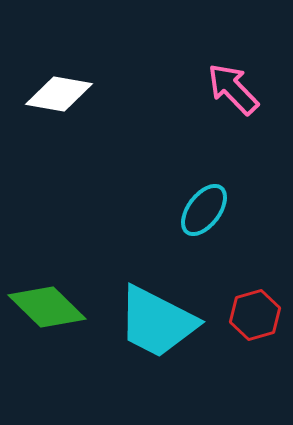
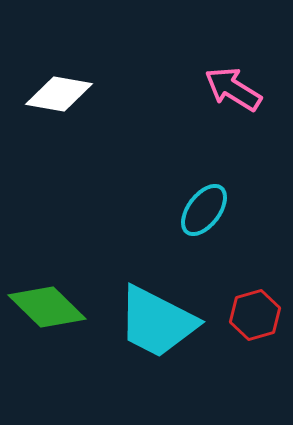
pink arrow: rotated 14 degrees counterclockwise
